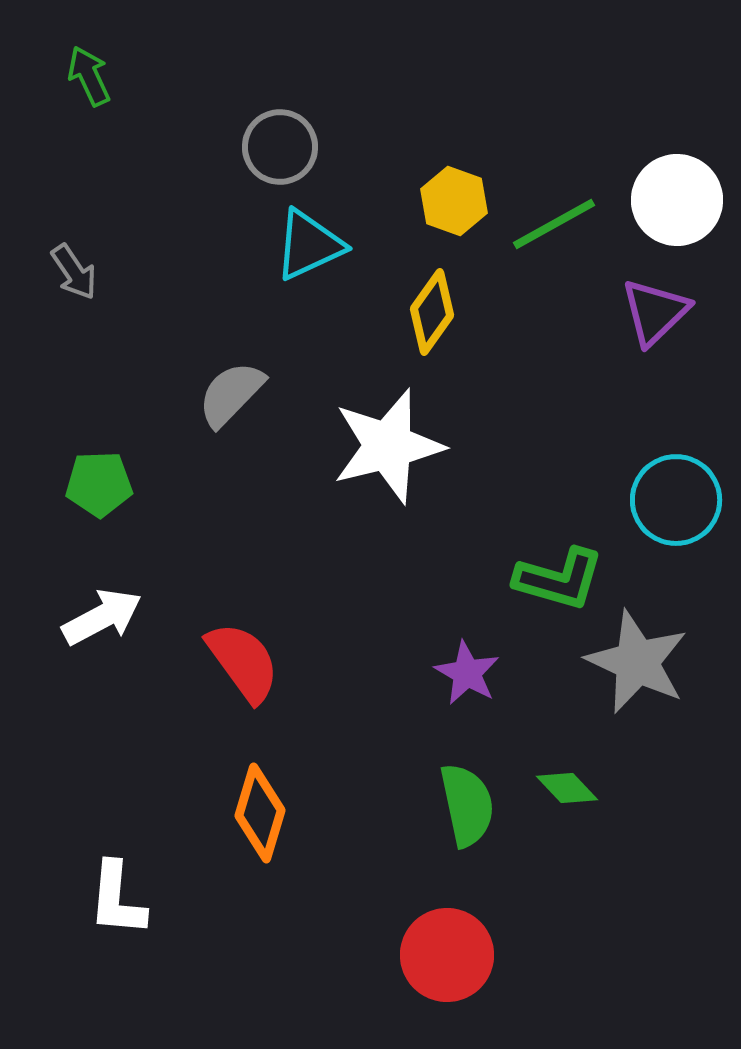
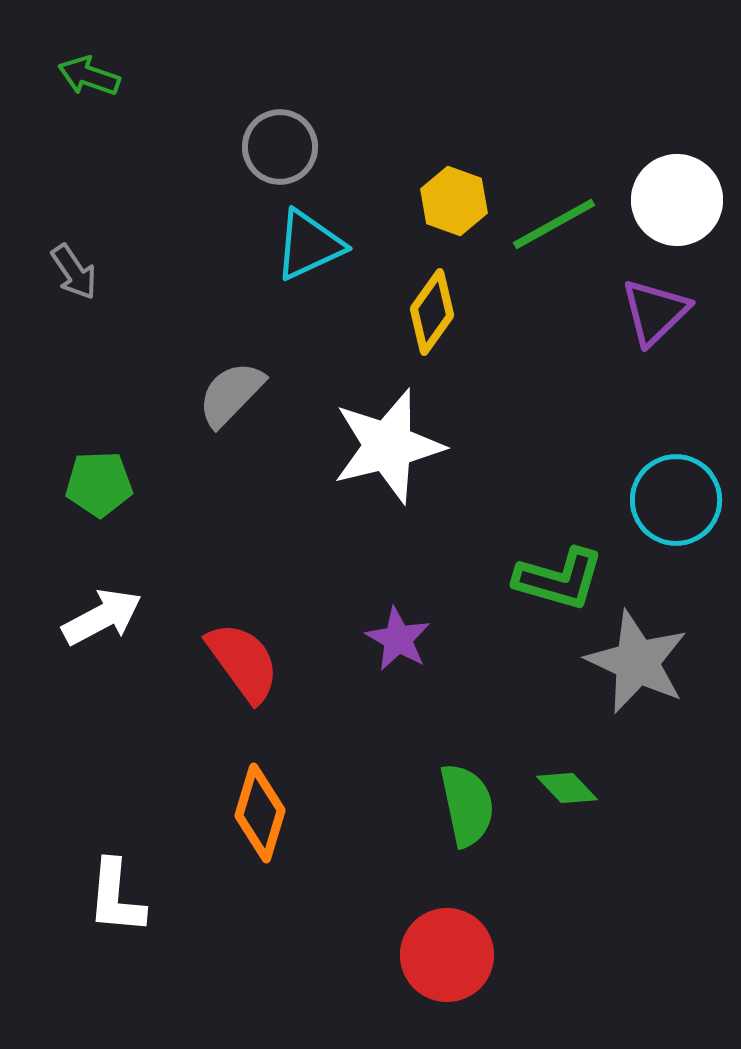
green arrow: rotated 46 degrees counterclockwise
purple star: moved 69 px left, 34 px up
white L-shape: moved 1 px left, 2 px up
